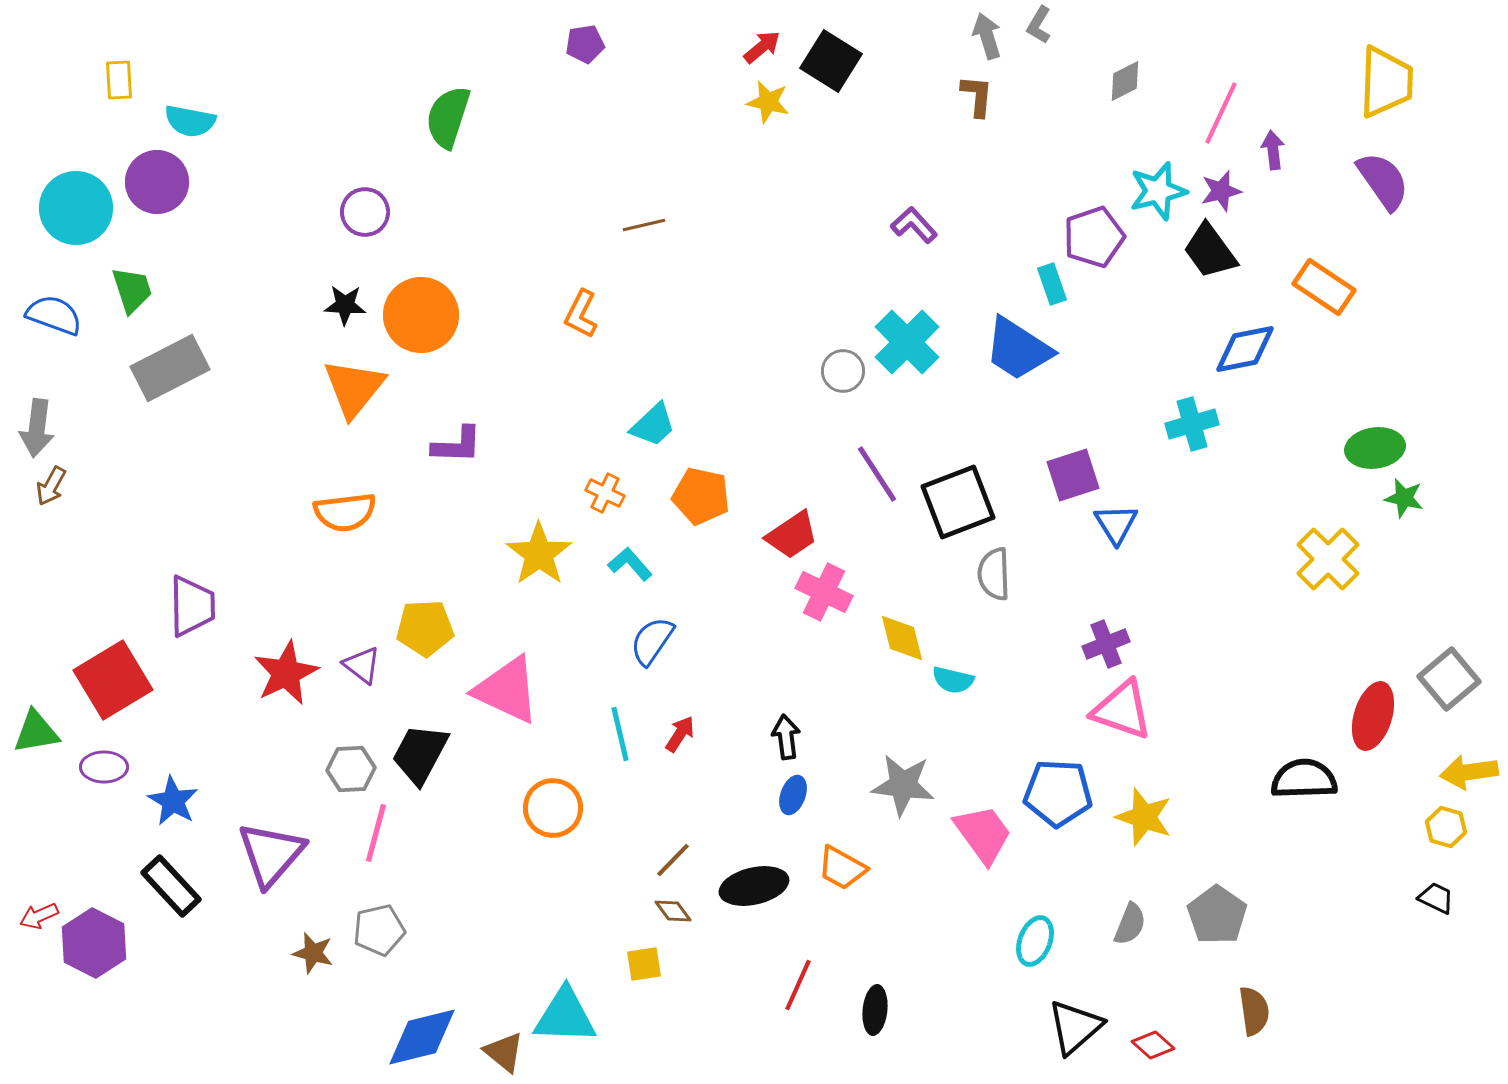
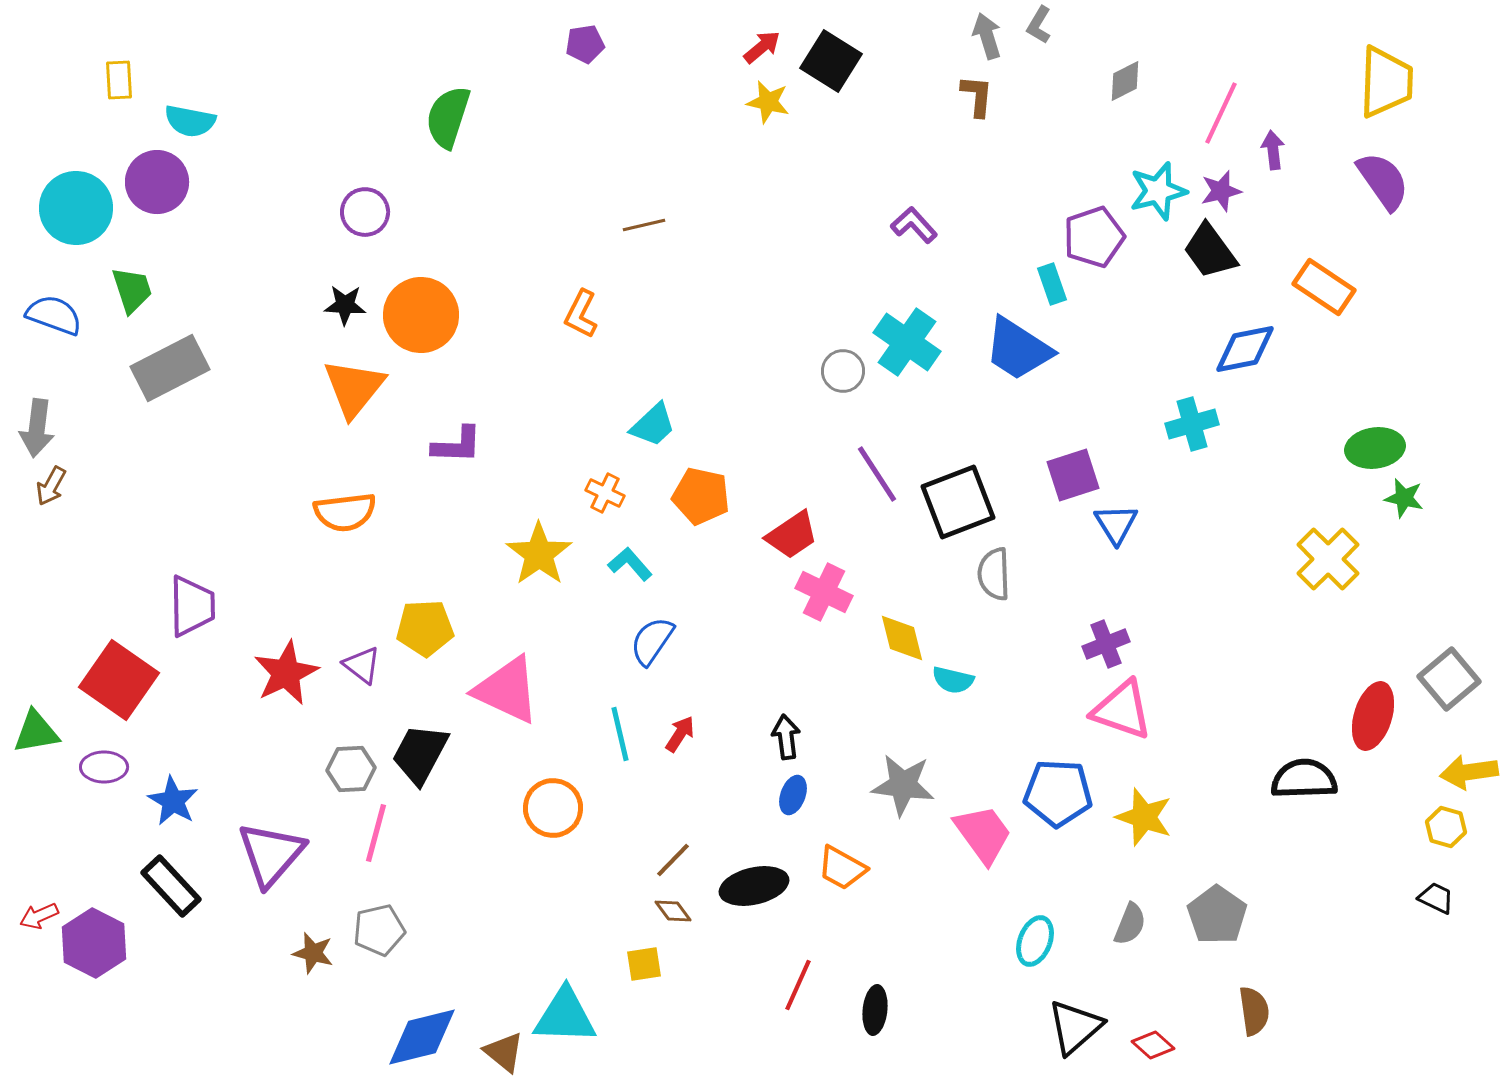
cyan cross at (907, 342): rotated 10 degrees counterclockwise
red square at (113, 680): moved 6 px right; rotated 24 degrees counterclockwise
